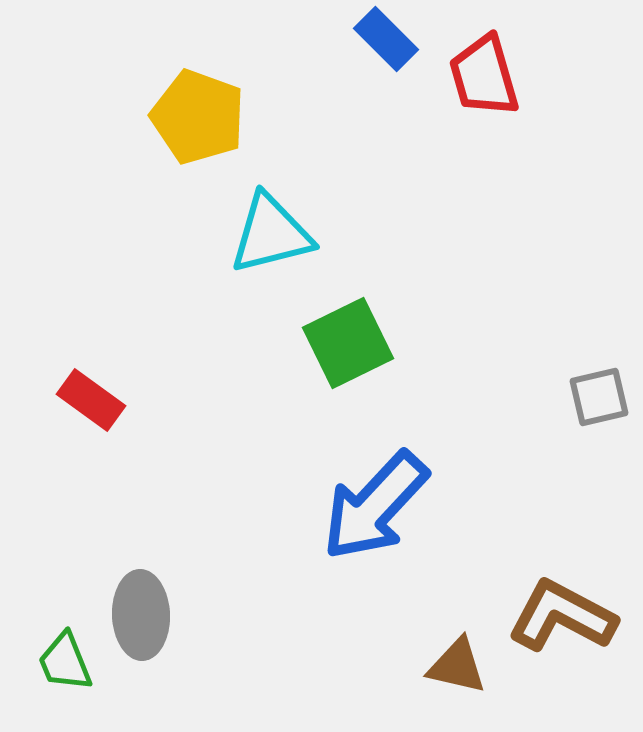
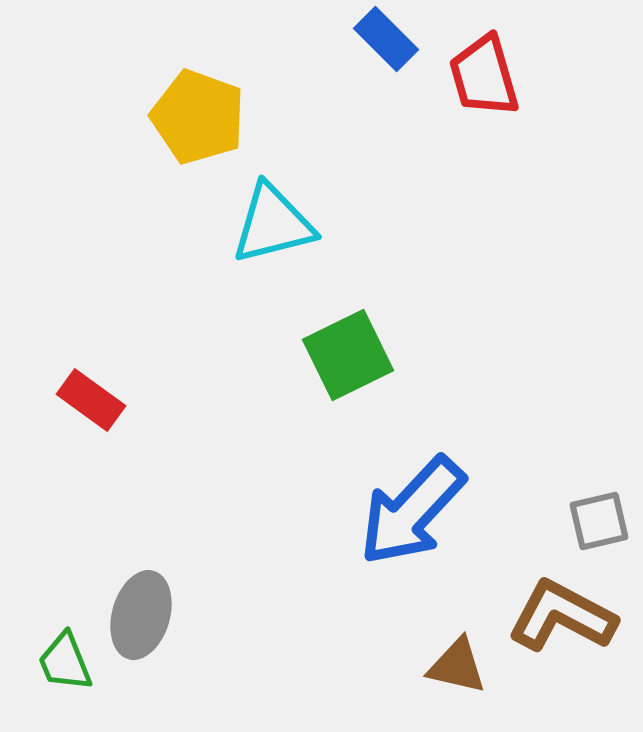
cyan triangle: moved 2 px right, 10 px up
green square: moved 12 px down
gray square: moved 124 px down
blue arrow: moved 37 px right, 5 px down
gray ellipse: rotated 18 degrees clockwise
